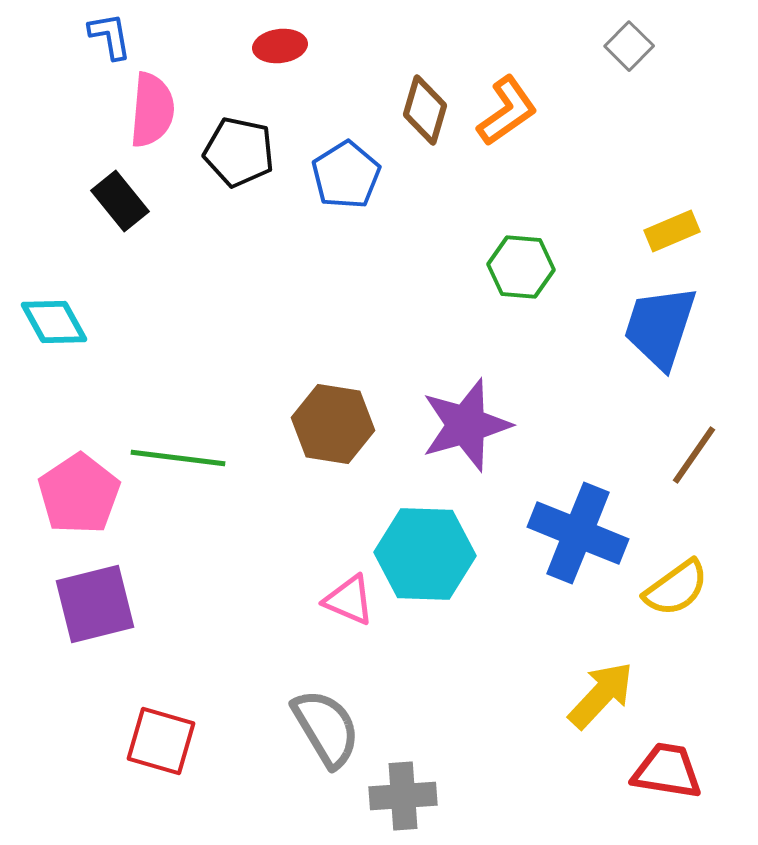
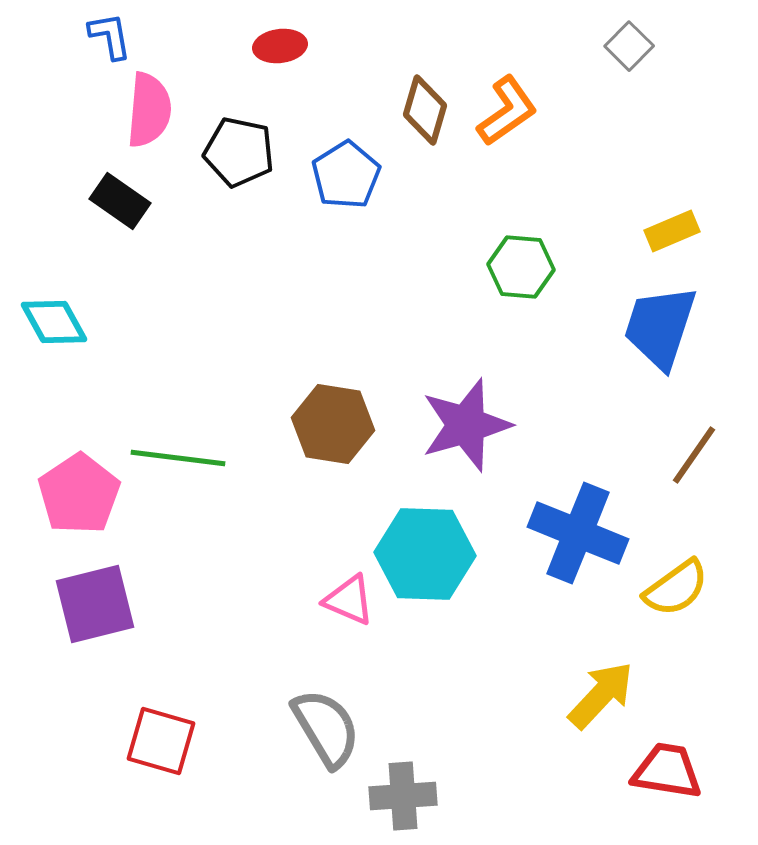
pink semicircle: moved 3 px left
black rectangle: rotated 16 degrees counterclockwise
